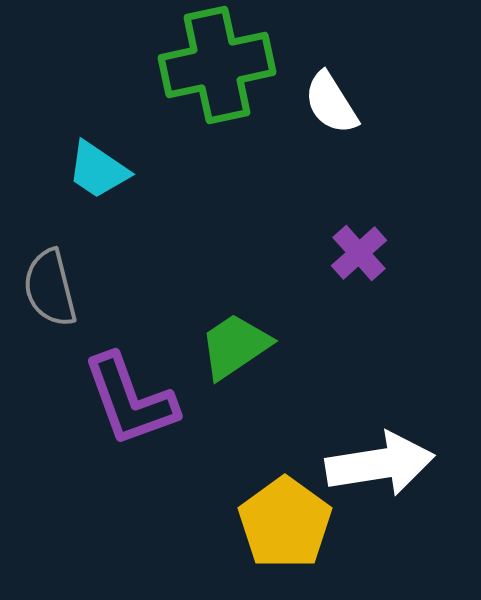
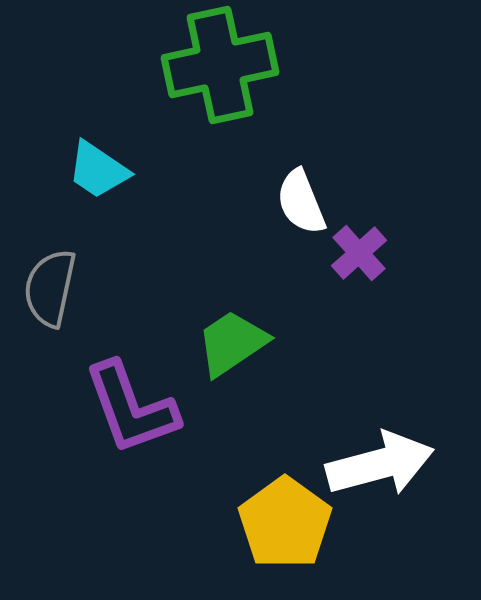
green cross: moved 3 px right
white semicircle: moved 30 px left, 99 px down; rotated 10 degrees clockwise
gray semicircle: rotated 26 degrees clockwise
green trapezoid: moved 3 px left, 3 px up
purple L-shape: moved 1 px right, 8 px down
white arrow: rotated 6 degrees counterclockwise
